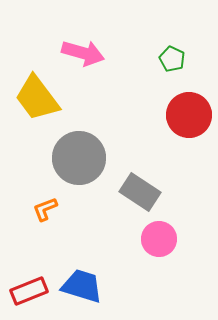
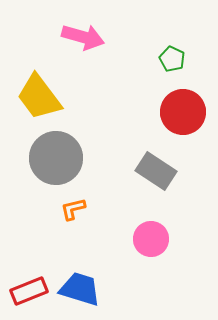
pink arrow: moved 16 px up
yellow trapezoid: moved 2 px right, 1 px up
red circle: moved 6 px left, 3 px up
gray circle: moved 23 px left
gray rectangle: moved 16 px right, 21 px up
orange L-shape: moved 28 px right; rotated 8 degrees clockwise
pink circle: moved 8 px left
blue trapezoid: moved 2 px left, 3 px down
